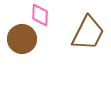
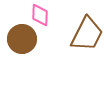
brown trapezoid: moved 1 px left, 1 px down
